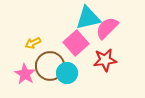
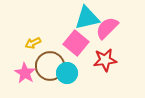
cyan triangle: moved 1 px left
pink square: rotated 10 degrees counterclockwise
pink star: moved 1 px up
